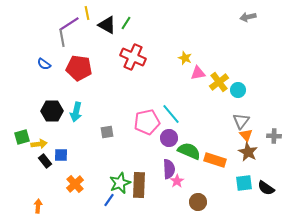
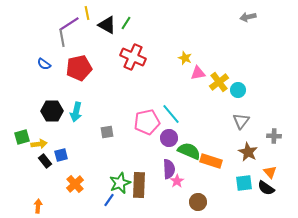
red pentagon: rotated 20 degrees counterclockwise
orange triangle: moved 24 px right, 37 px down
blue square: rotated 16 degrees counterclockwise
orange rectangle: moved 4 px left, 1 px down
